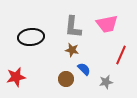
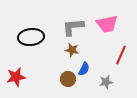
gray L-shape: rotated 80 degrees clockwise
blue semicircle: rotated 72 degrees clockwise
brown circle: moved 2 px right
